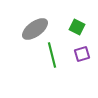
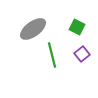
gray ellipse: moved 2 px left
purple square: rotated 21 degrees counterclockwise
